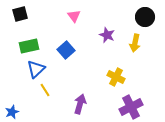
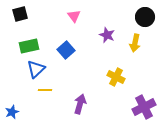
yellow line: rotated 56 degrees counterclockwise
purple cross: moved 13 px right
